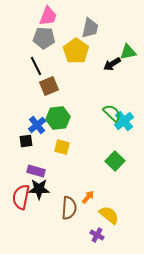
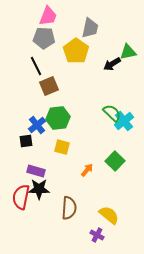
orange arrow: moved 1 px left, 27 px up
